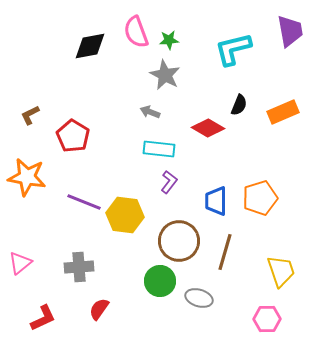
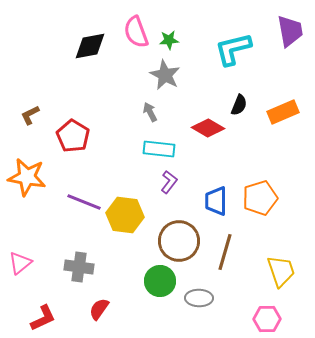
gray arrow: rotated 42 degrees clockwise
gray cross: rotated 12 degrees clockwise
gray ellipse: rotated 16 degrees counterclockwise
